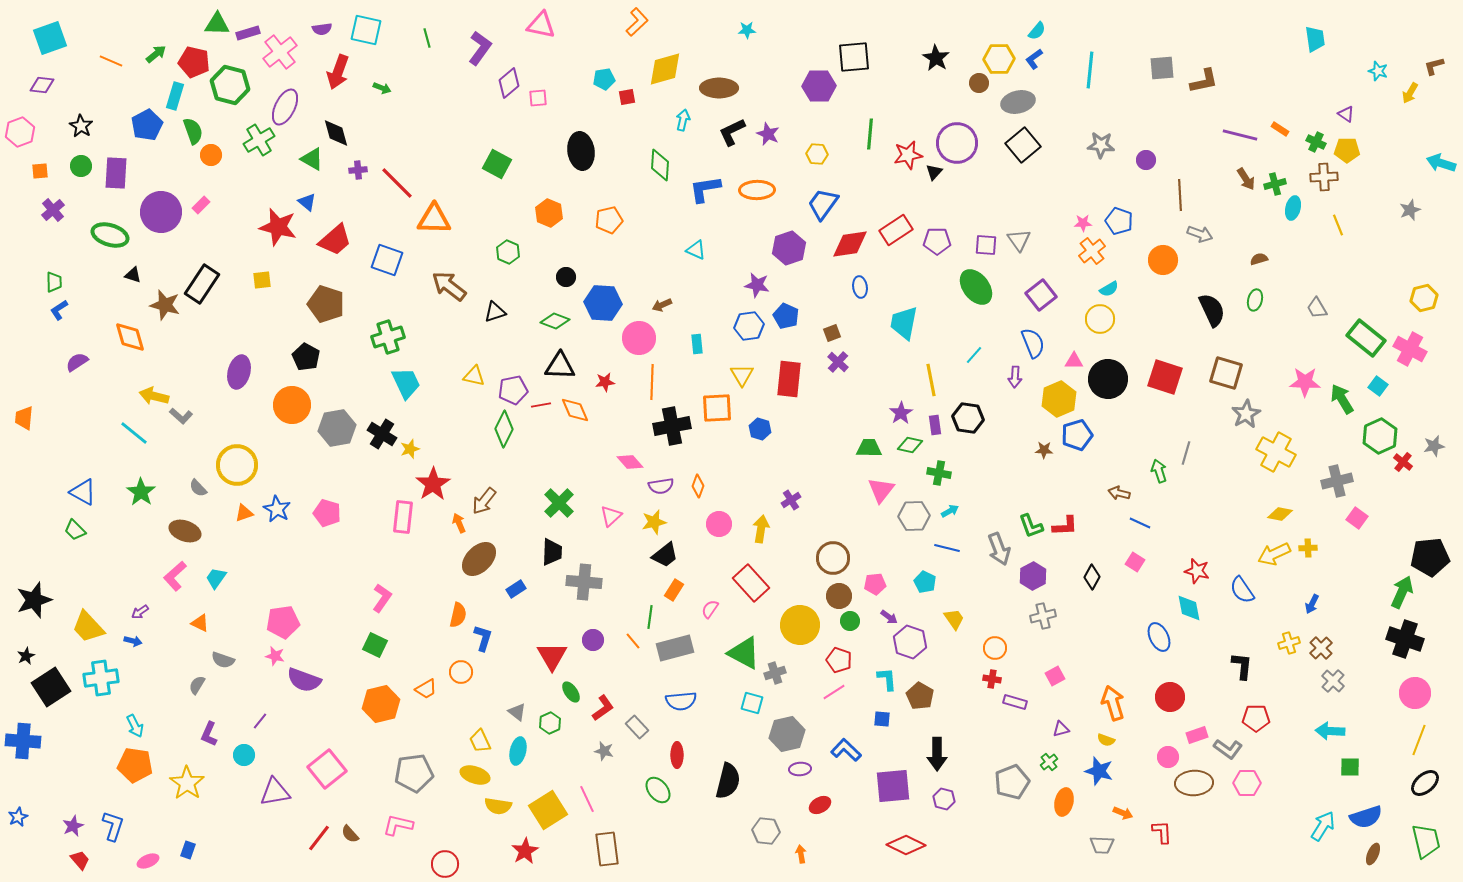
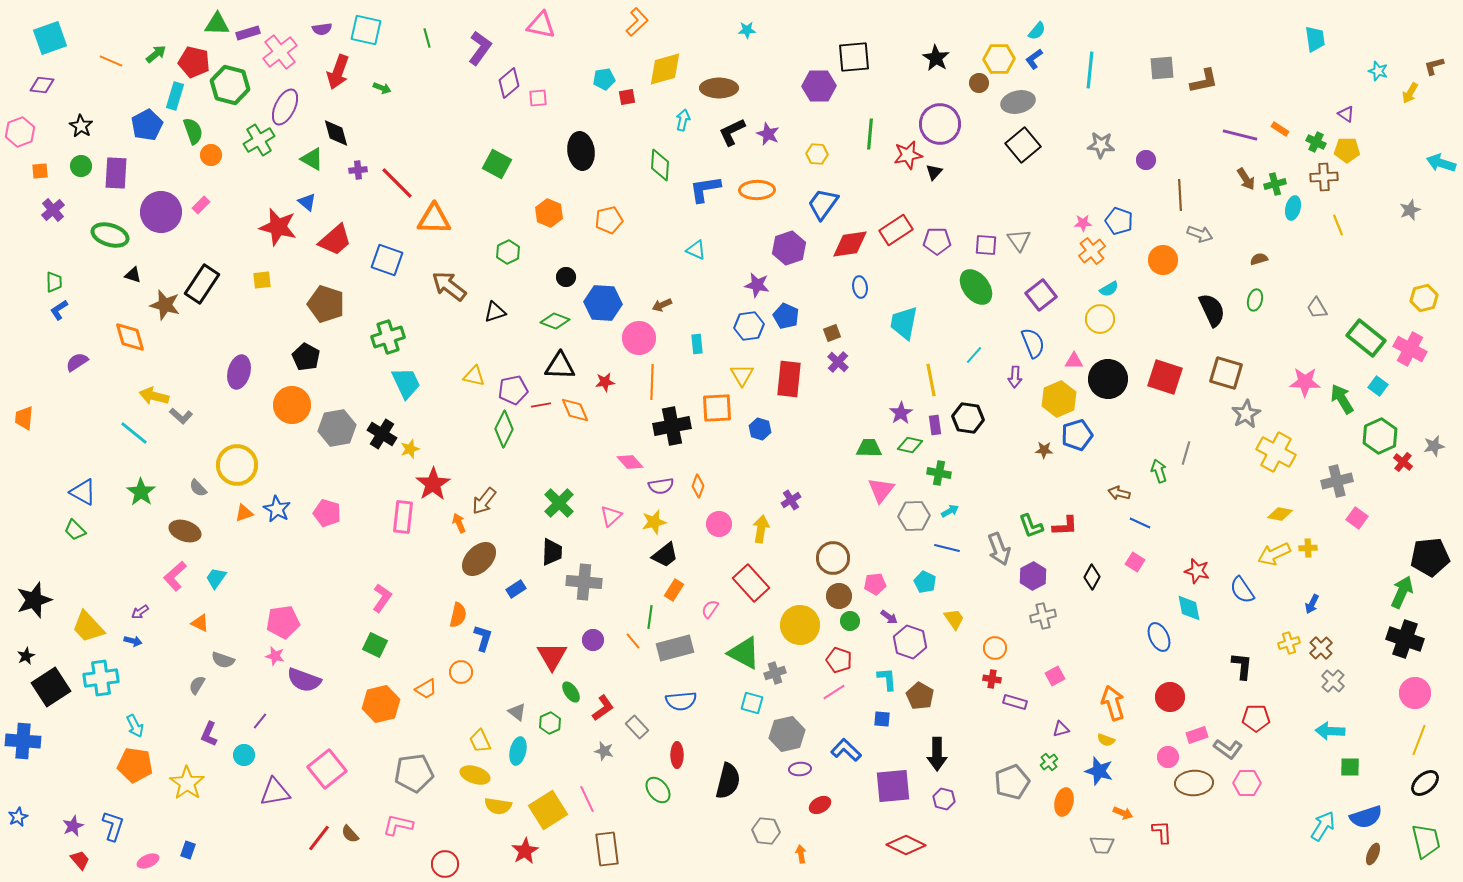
purple circle at (957, 143): moved 17 px left, 19 px up
green hexagon at (508, 252): rotated 10 degrees clockwise
